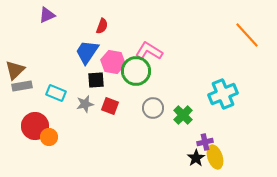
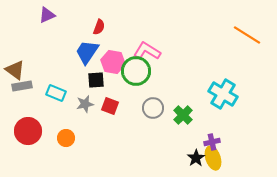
red semicircle: moved 3 px left, 1 px down
orange line: rotated 16 degrees counterclockwise
pink L-shape: moved 2 px left
brown triangle: rotated 40 degrees counterclockwise
cyan cross: rotated 36 degrees counterclockwise
red circle: moved 7 px left, 5 px down
orange circle: moved 17 px right, 1 px down
purple cross: moved 7 px right
yellow ellipse: moved 2 px left, 1 px down
